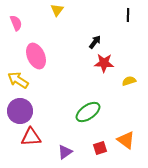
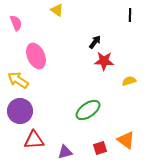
yellow triangle: rotated 32 degrees counterclockwise
black line: moved 2 px right
red star: moved 2 px up
green ellipse: moved 2 px up
red triangle: moved 3 px right, 3 px down
purple triangle: rotated 21 degrees clockwise
